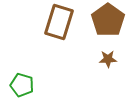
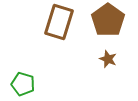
brown star: rotated 24 degrees clockwise
green pentagon: moved 1 px right, 1 px up
